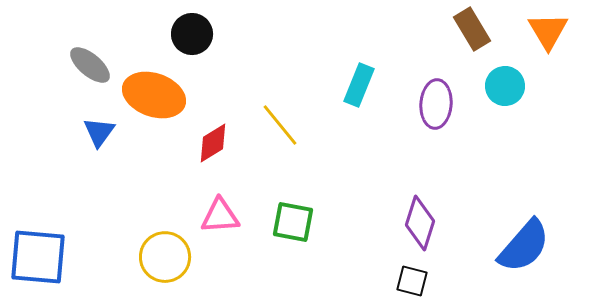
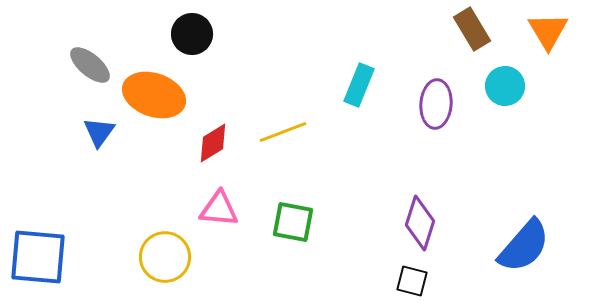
yellow line: moved 3 px right, 7 px down; rotated 72 degrees counterclockwise
pink triangle: moved 1 px left, 7 px up; rotated 9 degrees clockwise
